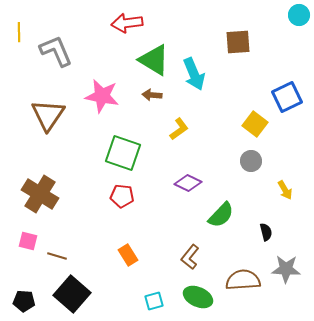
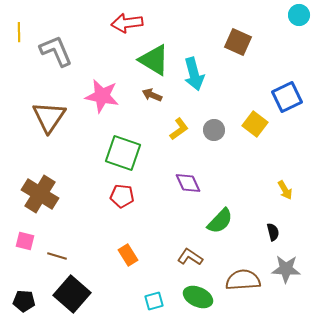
brown square: rotated 28 degrees clockwise
cyan arrow: rotated 8 degrees clockwise
brown arrow: rotated 18 degrees clockwise
brown triangle: moved 1 px right, 2 px down
gray circle: moved 37 px left, 31 px up
purple diamond: rotated 40 degrees clockwise
green semicircle: moved 1 px left, 6 px down
black semicircle: moved 7 px right
pink square: moved 3 px left
brown L-shape: rotated 85 degrees clockwise
